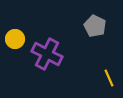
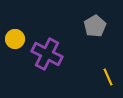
gray pentagon: rotated 15 degrees clockwise
yellow line: moved 1 px left, 1 px up
